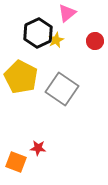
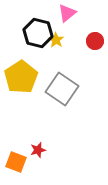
black hexagon: rotated 20 degrees counterclockwise
yellow star: rotated 14 degrees counterclockwise
yellow pentagon: rotated 12 degrees clockwise
red star: moved 2 px down; rotated 21 degrees counterclockwise
